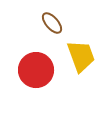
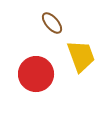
red circle: moved 4 px down
